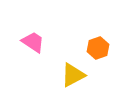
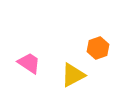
pink trapezoid: moved 4 px left, 21 px down
